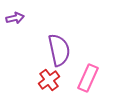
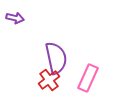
purple arrow: rotated 24 degrees clockwise
purple semicircle: moved 3 px left, 8 px down
